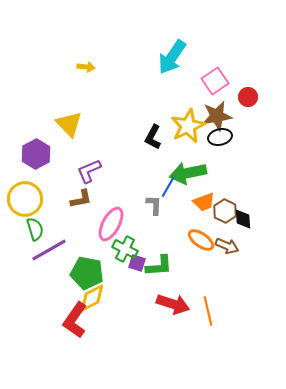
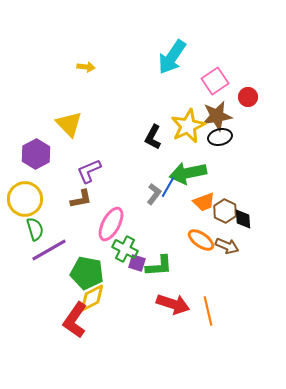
gray L-shape: moved 11 px up; rotated 35 degrees clockwise
